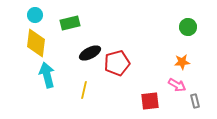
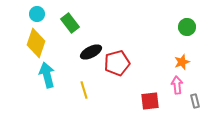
cyan circle: moved 2 px right, 1 px up
green rectangle: rotated 66 degrees clockwise
green circle: moved 1 px left
yellow diamond: rotated 12 degrees clockwise
black ellipse: moved 1 px right, 1 px up
orange star: rotated 14 degrees counterclockwise
pink arrow: rotated 126 degrees counterclockwise
yellow line: rotated 30 degrees counterclockwise
